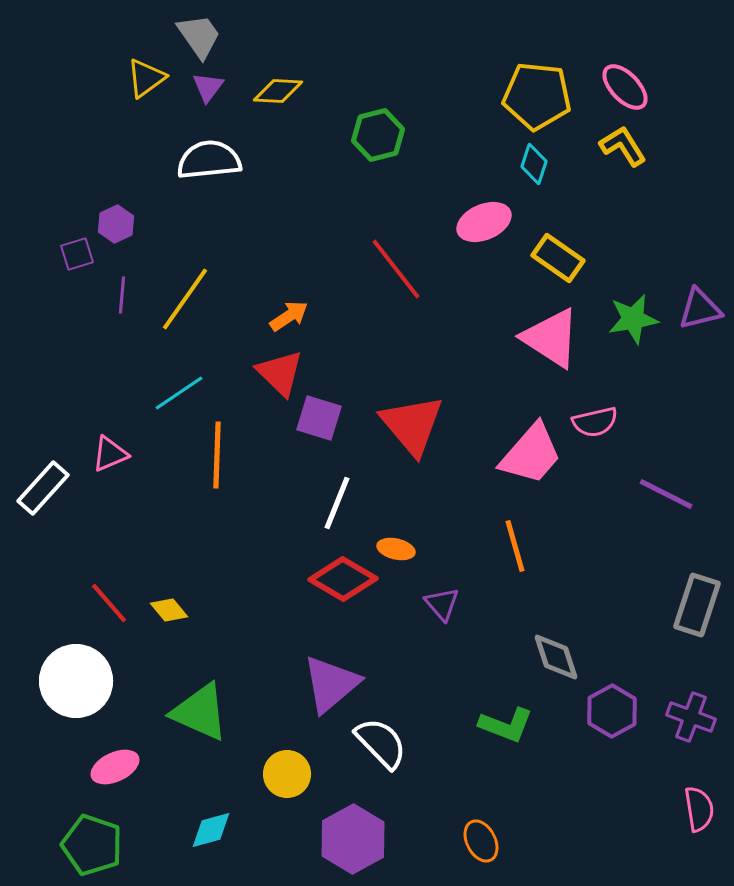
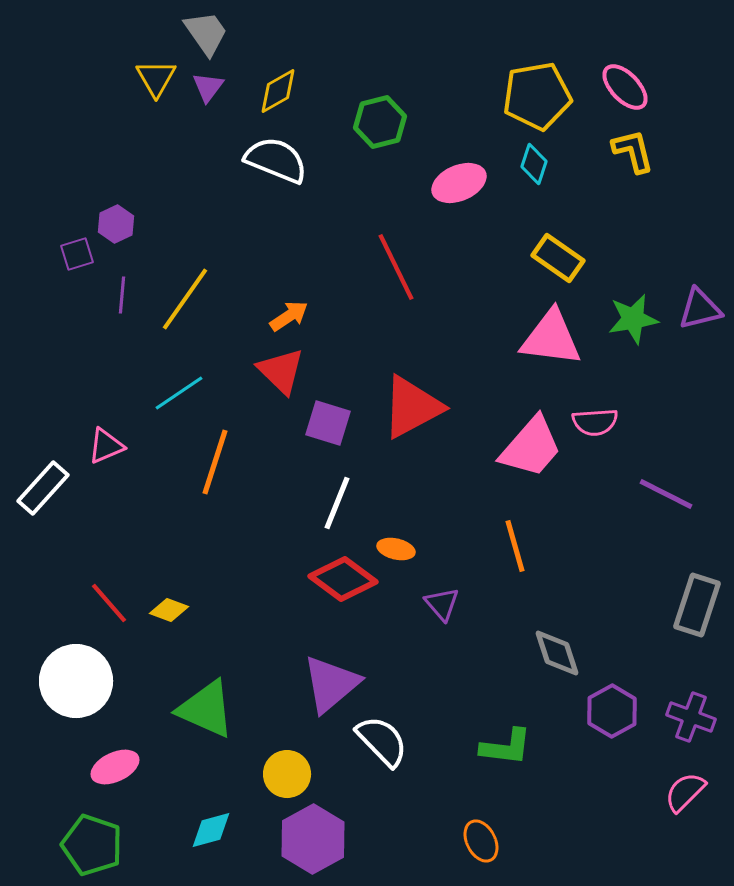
gray trapezoid at (199, 36): moved 7 px right, 3 px up
yellow triangle at (146, 78): moved 10 px right; rotated 24 degrees counterclockwise
yellow diamond at (278, 91): rotated 33 degrees counterclockwise
yellow pentagon at (537, 96): rotated 16 degrees counterclockwise
green hexagon at (378, 135): moved 2 px right, 13 px up
yellow L-shape at (623, 146): moved 10 px right, 5 px down; rotated 18 degrees clockwise
white semicircle at (209, 160): moved 67 px right; rotated 28 degrees clockwise
pink ellipse at (484, 222): moved 25 px left, 39 px up
red line at (396, 269): moved 2 px up; rotated 12 degrees clockwise
pink triangle at (551, 338): rotated 26 degrees counterclockwise
red triangle at (280, 373): moved 1 px right, 2 px up
purple square at (319, 418): moved 9 px right, 5 px down
pink semicircle at (595, 422): rotated 9 degrees clockwise
red triangle at (412, 425): moved 18 px up; rotated 42 degrees clockwise
pink triangle at (110, 454): moved 4 px left, 8 px up
pink trapezoid at (531, 454): moved 7 px up
orange line at (217, 455): moved 2 px left, 7 px down; rotated 16 degrees clockwise
red diamond at (343, 579): rotated 6 degrees clockwise
yellow diamond at (169, 610): rotated 30 degrees counterclockwise
gray diamond at (556, 657): moved 1 px right, 4 px up
green triangle at (200, 712): moved 6 px right, 3 px up
green L-shape at (506, 725): moved 22 px down; rotated 14 degrees counterclockwise
white semicircle at (381, 743): moved 1 px right, 2 px up
pink semicircle at (699, 809): moved 14 px left, 17 px up; rotated 126 degrees counterclockwise
purple hexagon at (353, 839): moved 40 px left
